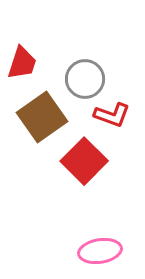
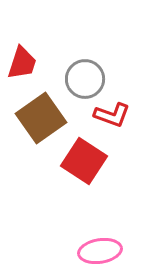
brown square: moved 1 px left, 1 px down
red square: rotated 12 degrees counterclockwise
